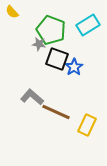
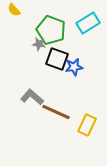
yellow semicircle: moved 2 px right, 2 px up
cyan rectangle: moved 2 px up
blue star: rotated 24 degrees clockwise
